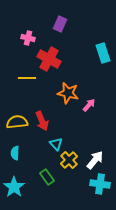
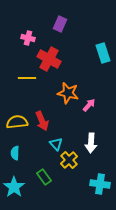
white arrow: moved 4 px left, 17 px up; rotated 144 degrees clockwise
green rectangle: moved 3 px left
